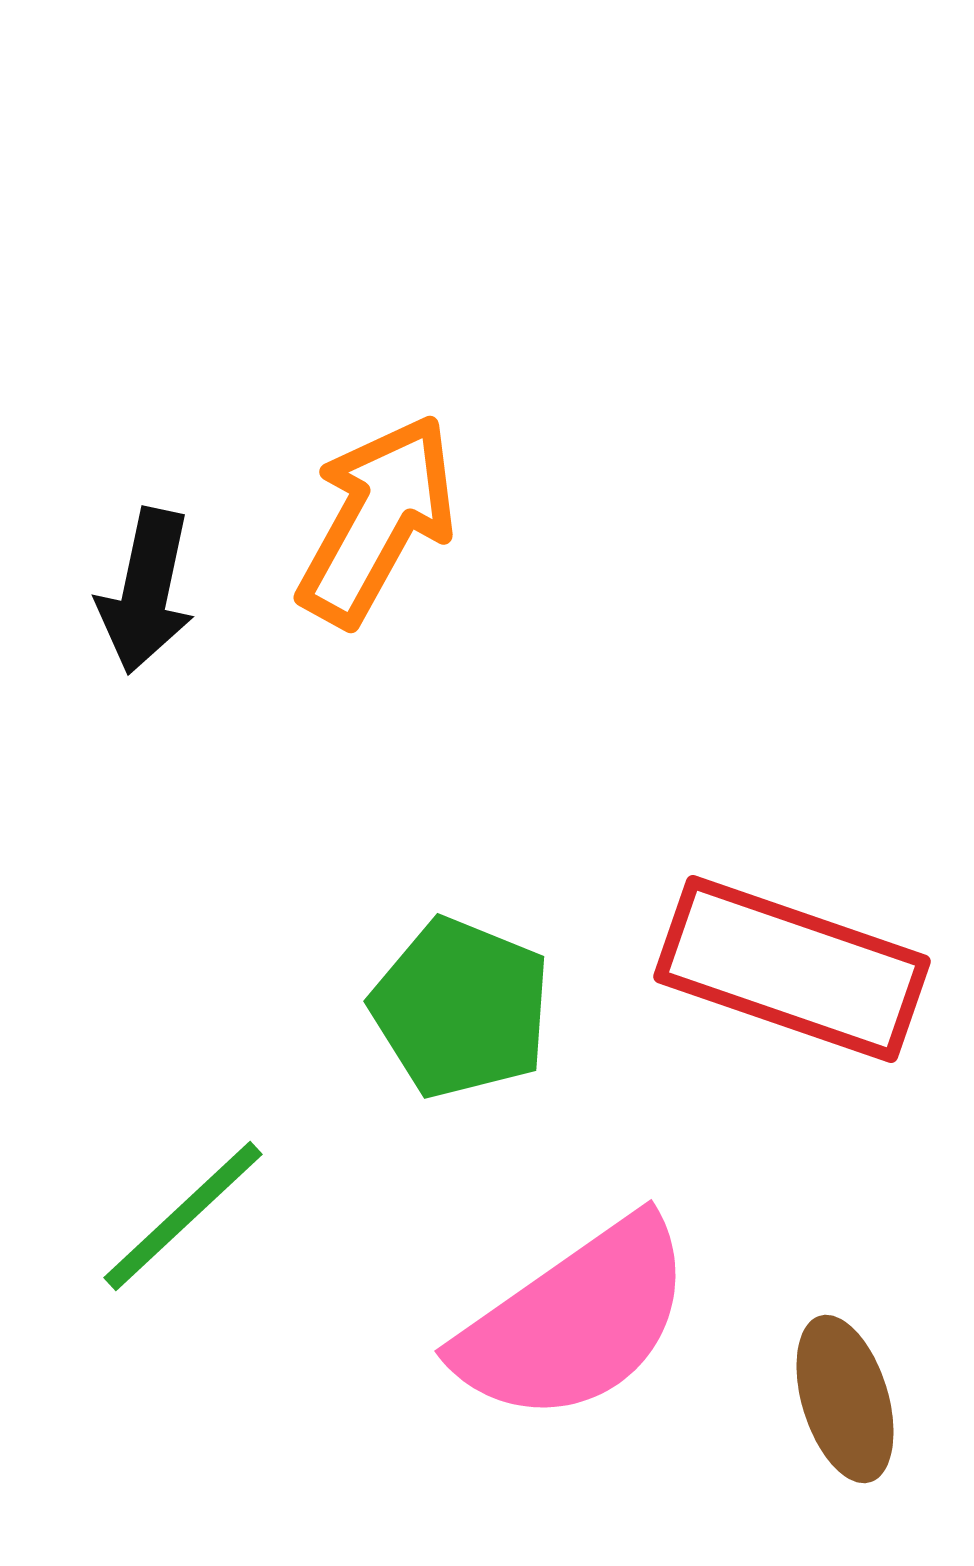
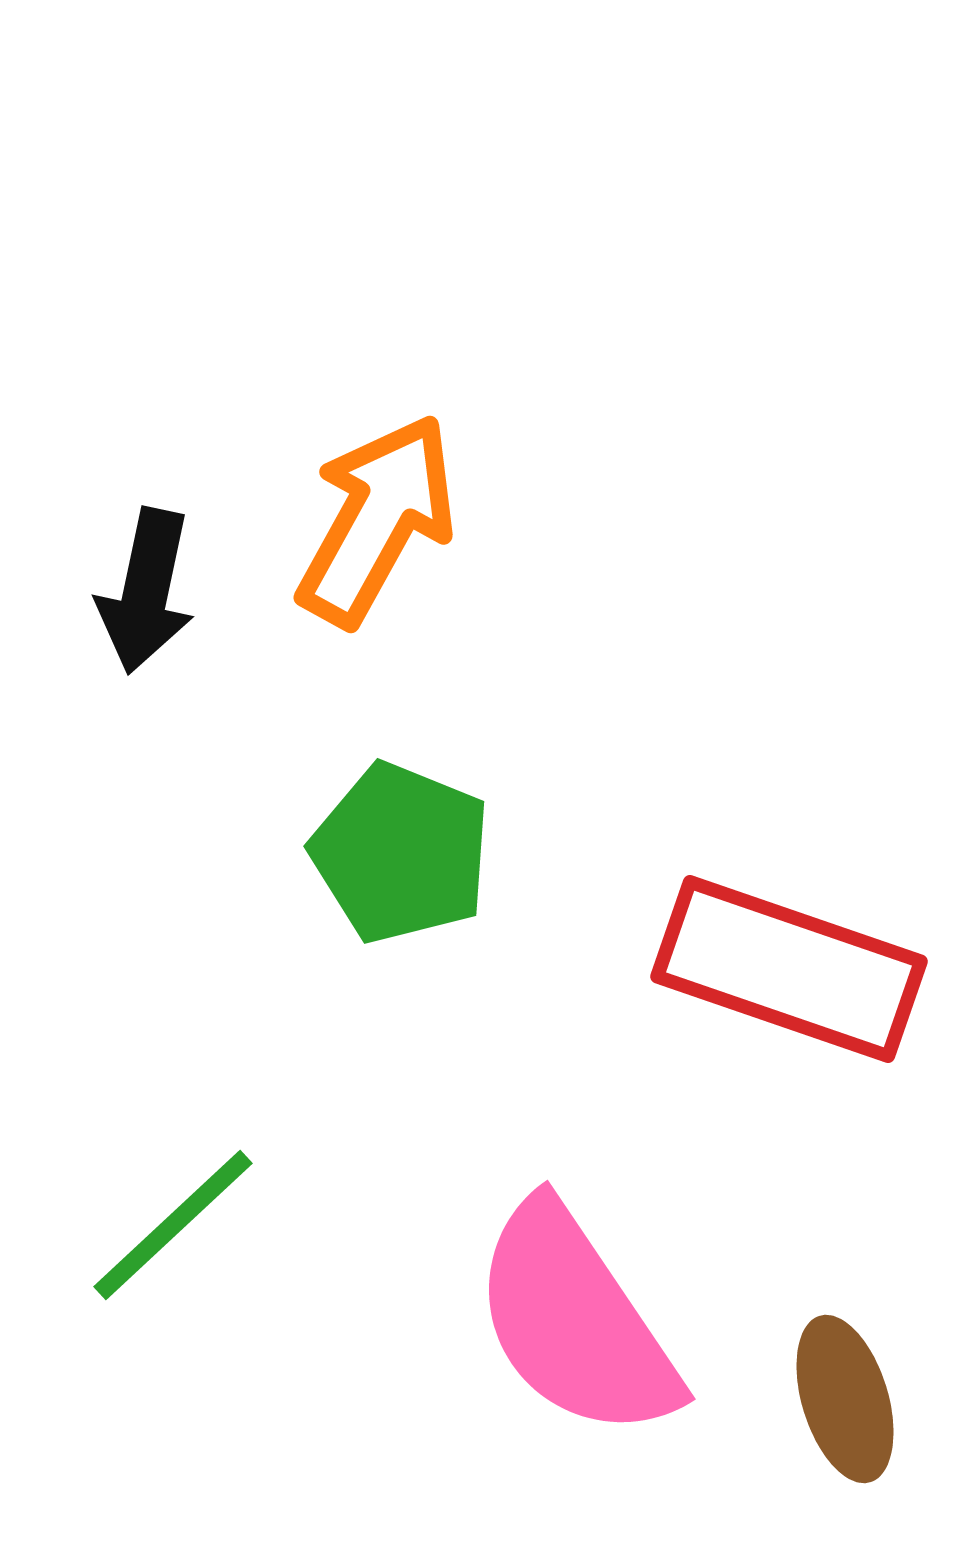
red rectangle: moved 3 px left
green pentagon: moved 60 px left, 155 px up
green line: moved 10 px left, 9 px down
pink semicircle: rotated 91 degrees clockwise
